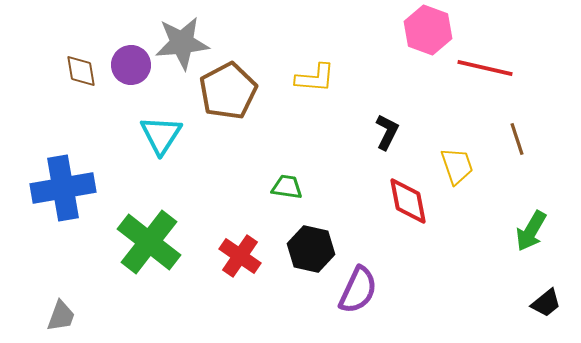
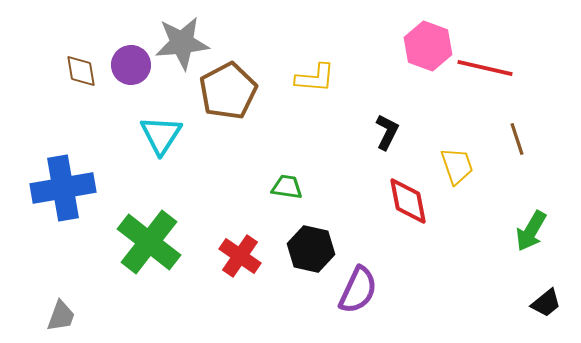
pink hexagon: moved 16 px down
